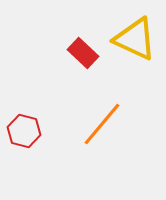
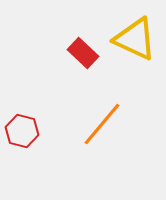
red hexagon: moved 2 px left
